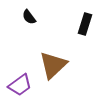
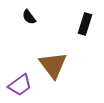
brown triangle: rotated 24 degrees counterclockwise
